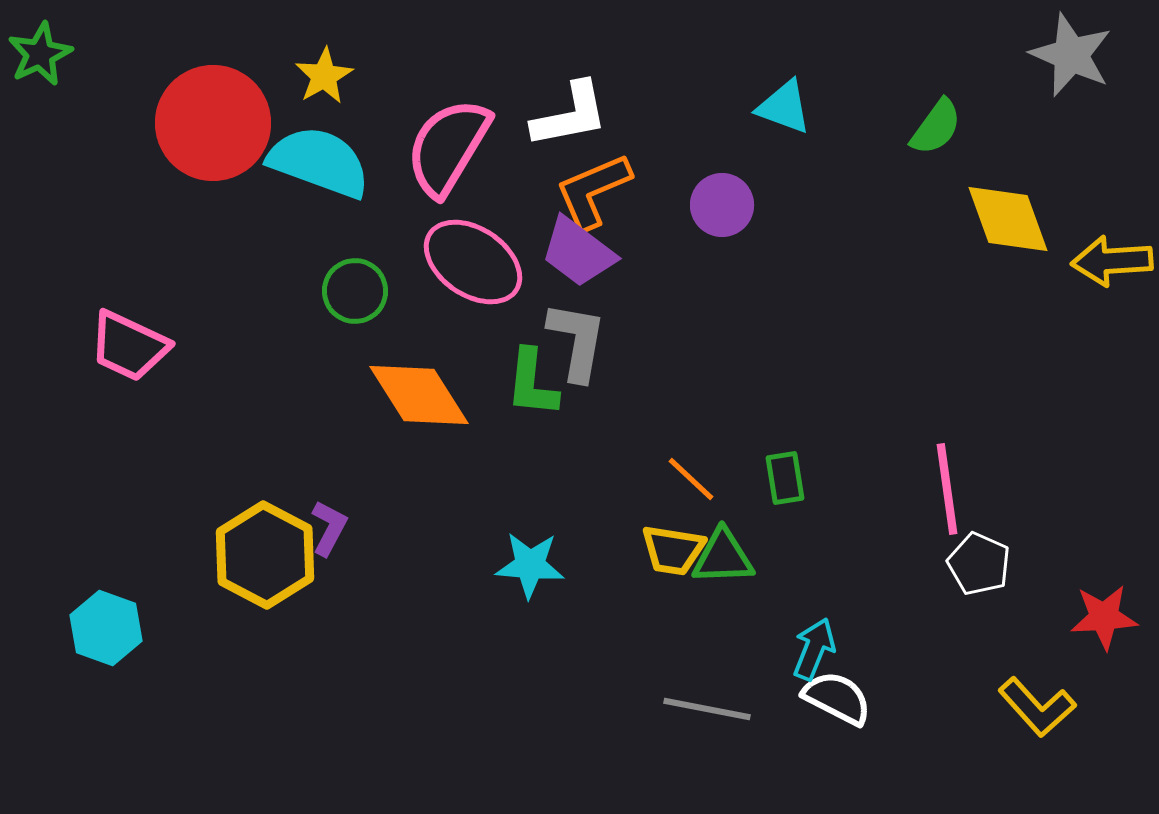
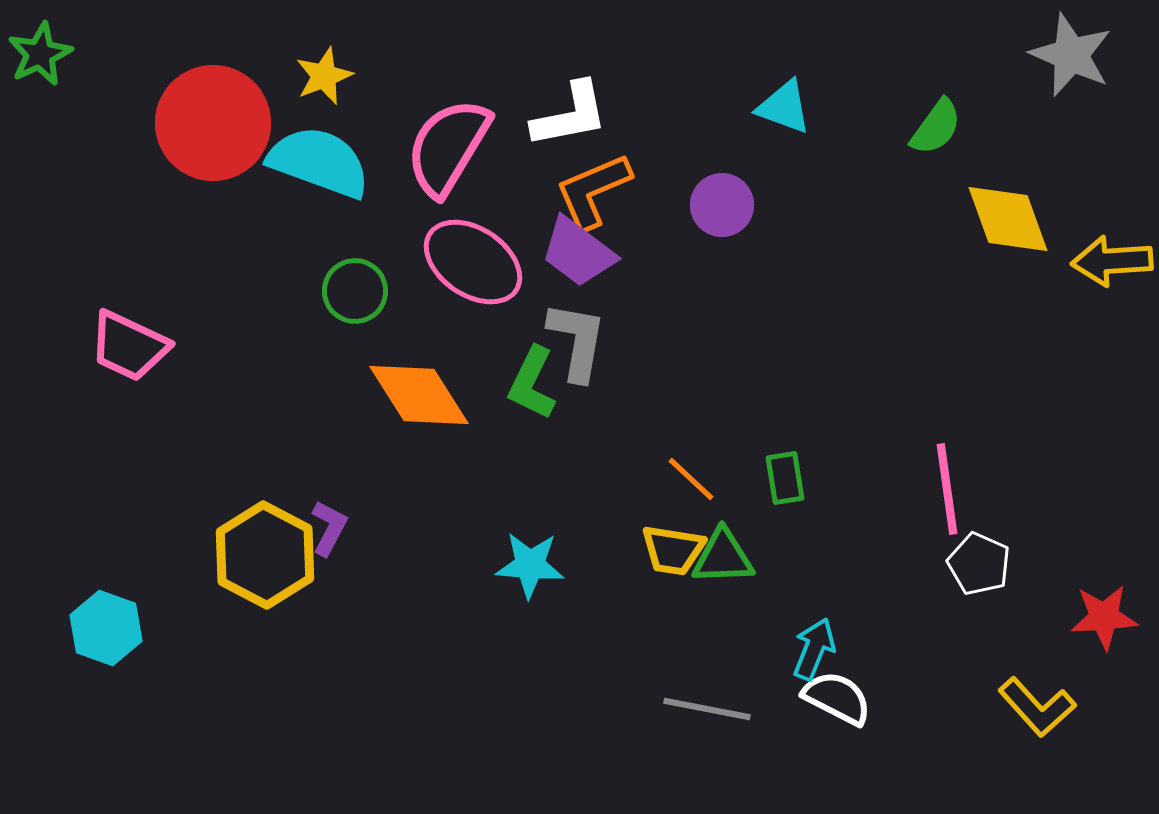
yellow star: rotated 8 degrees clockwise
green L-shape: rotated 20 degrees clockwise
